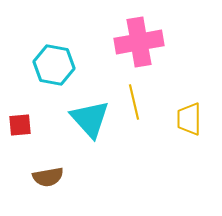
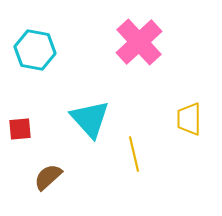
pink cross: rotated 33 degrees counterclockwise
cyan hexagon: moved 19 px left, 15 px up
yellow line: moved 52 px down
red square: moved 4 px down
brown semicircle: rotated 148 degrees clockwise
